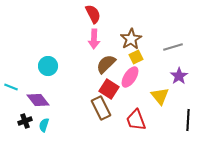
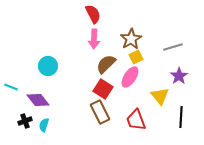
red square: moved 6 px left
brown rectangle: moved 1 px left, 4 px down
black line: moved 7 px left, 3 px up
